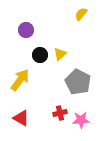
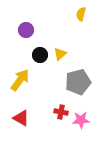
yellow semicircle: rotated 24 degrees counterclockwise
gray pentagon: rotated 30 degrees clockwise
red cross: moved 1 px right, 1 px up; rotated 24 degrees clockwise
